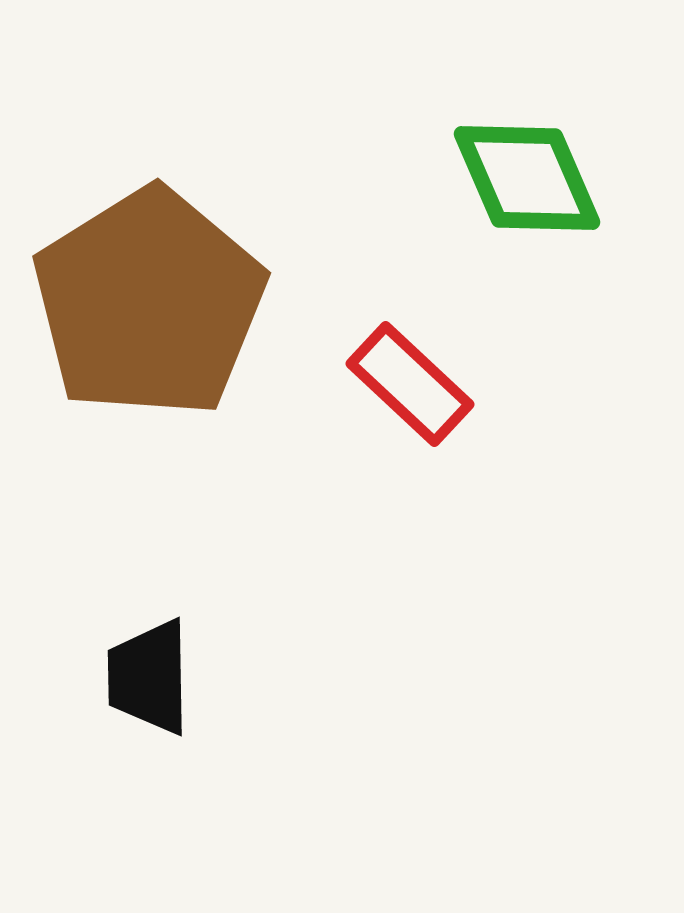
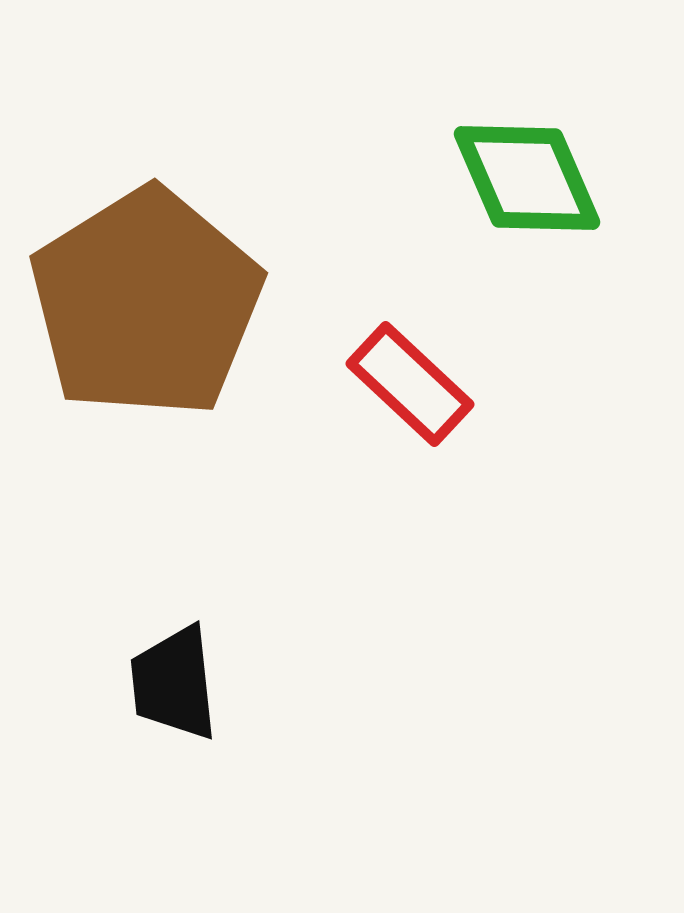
brown pentagon: moved 3 px left
black trapezoid: moved 25 px right, 6 px down; rotated 5 degrees counterclockwise
